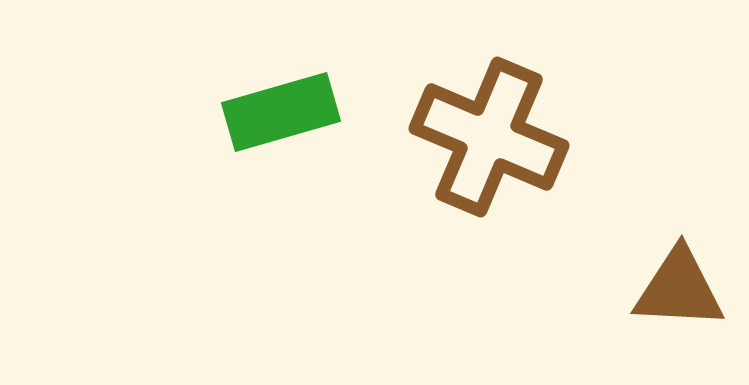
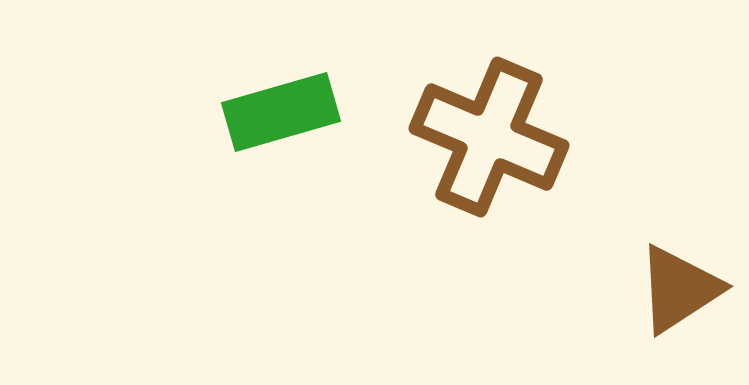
brown triangle: rotated 36 degrees counterclockwise
